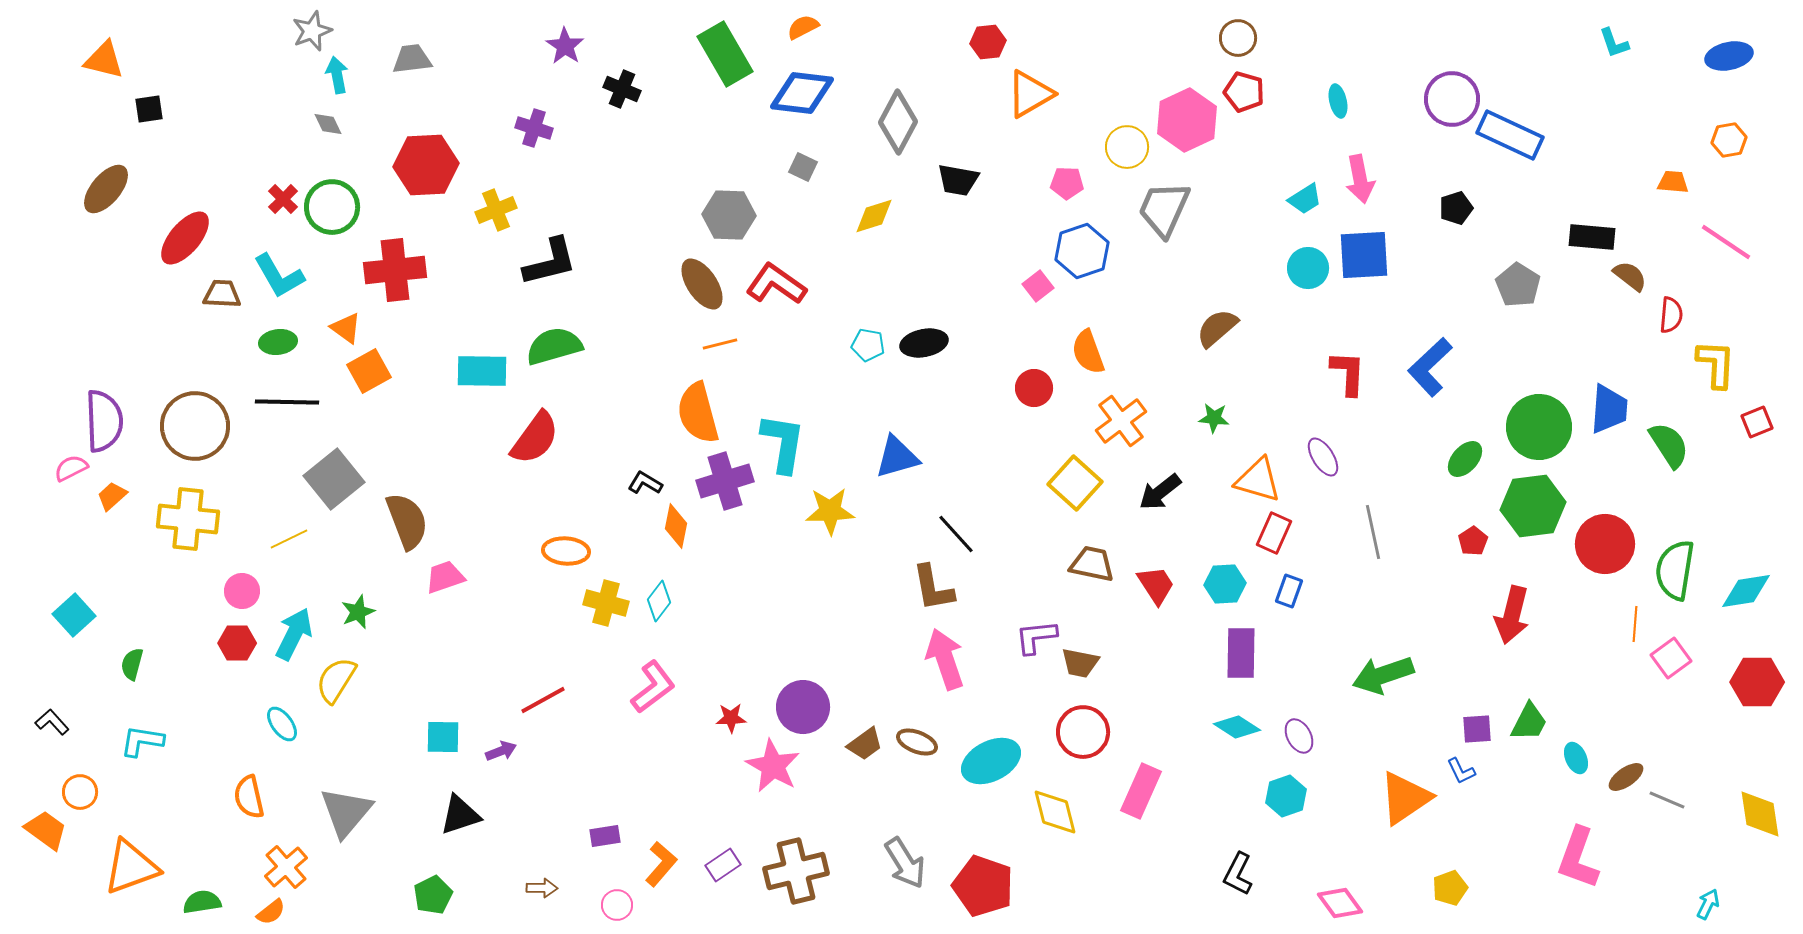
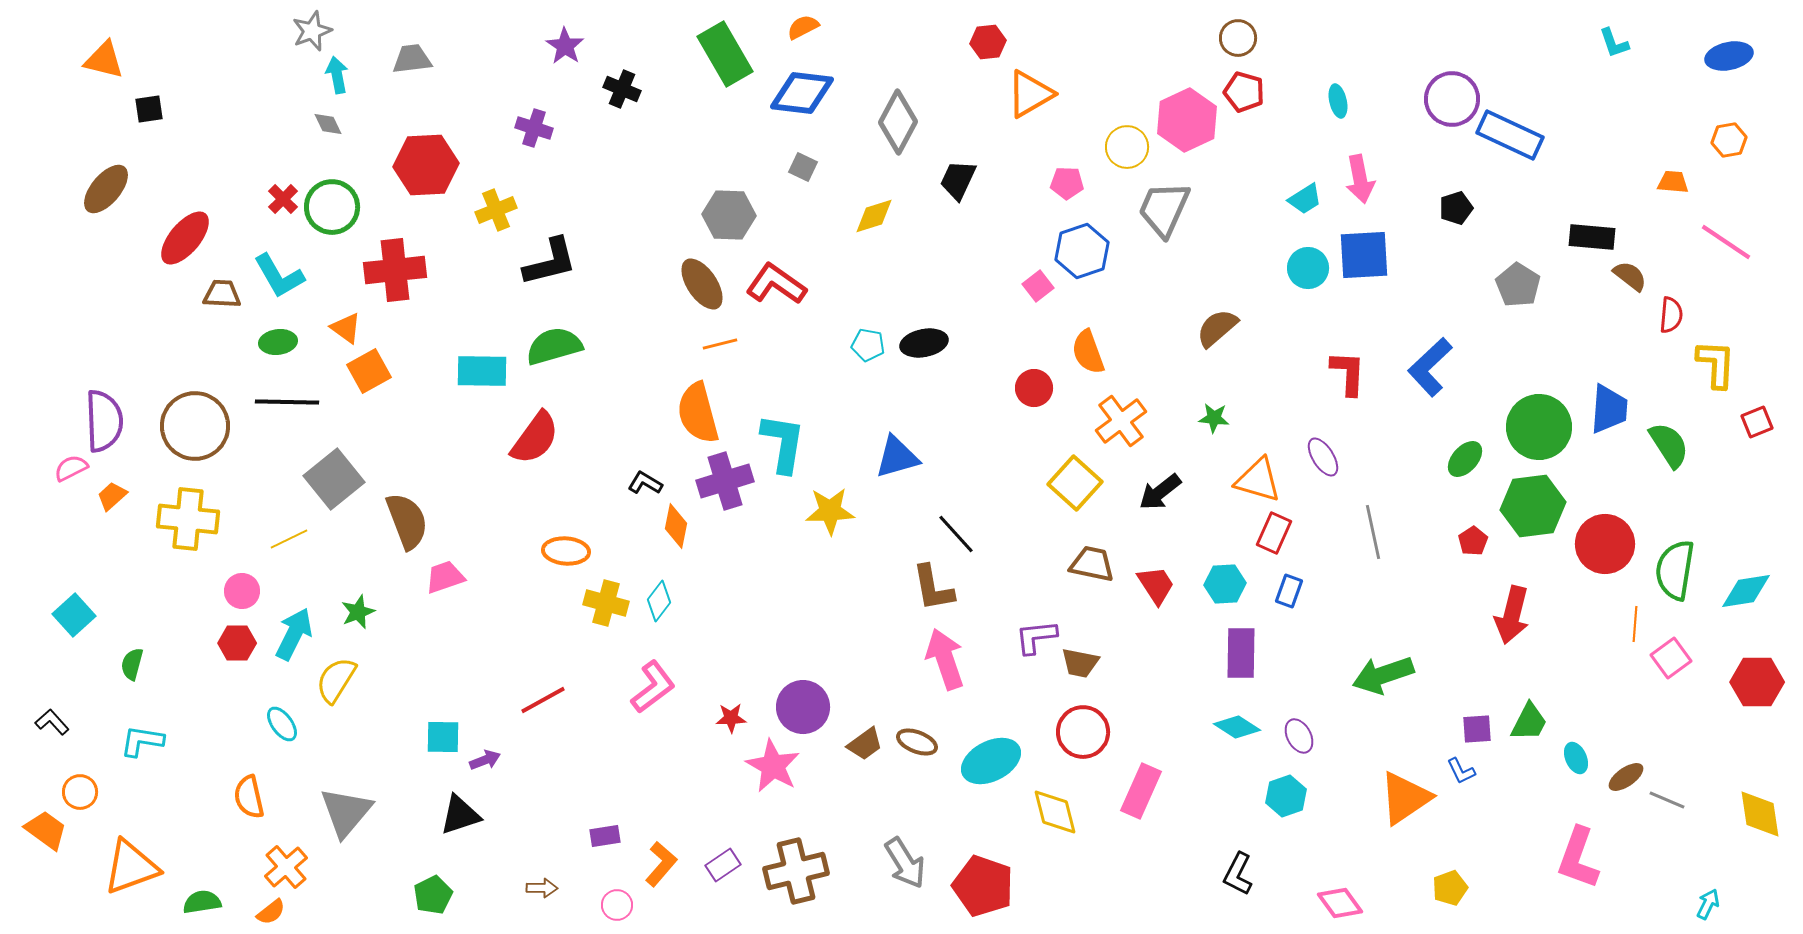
black trapezoid at (958, 180): rotated 105 degrees clockwise
purple arrow at (501, 751): moved 16 px left, 9 px down
